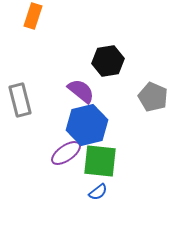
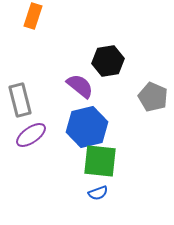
purple semicircle: moved 1 px left, 5 px up
blue hexagon: moved 2 px down
purple ellipse: moved 35 px left, 18 px up
blue semicircle: moved 1 px down; rotated 18 degrees clockwise
